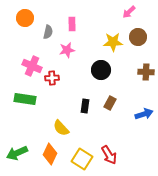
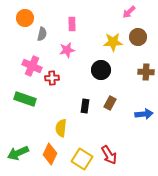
gray semicircle: moved 6 px left, 2 px down
green rectangle: rotated 10 degrees clockwise
blue arrow: rotated 12 degrees clockwise
yellow semicircle: rotated 48 degrees clockwise
green arrow: moved 1 px right
